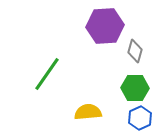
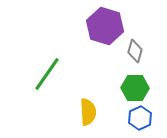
purple hexagon: rotated 21 degrees clockwise
yellow semicircle: rotated 92 degrees clockwise
